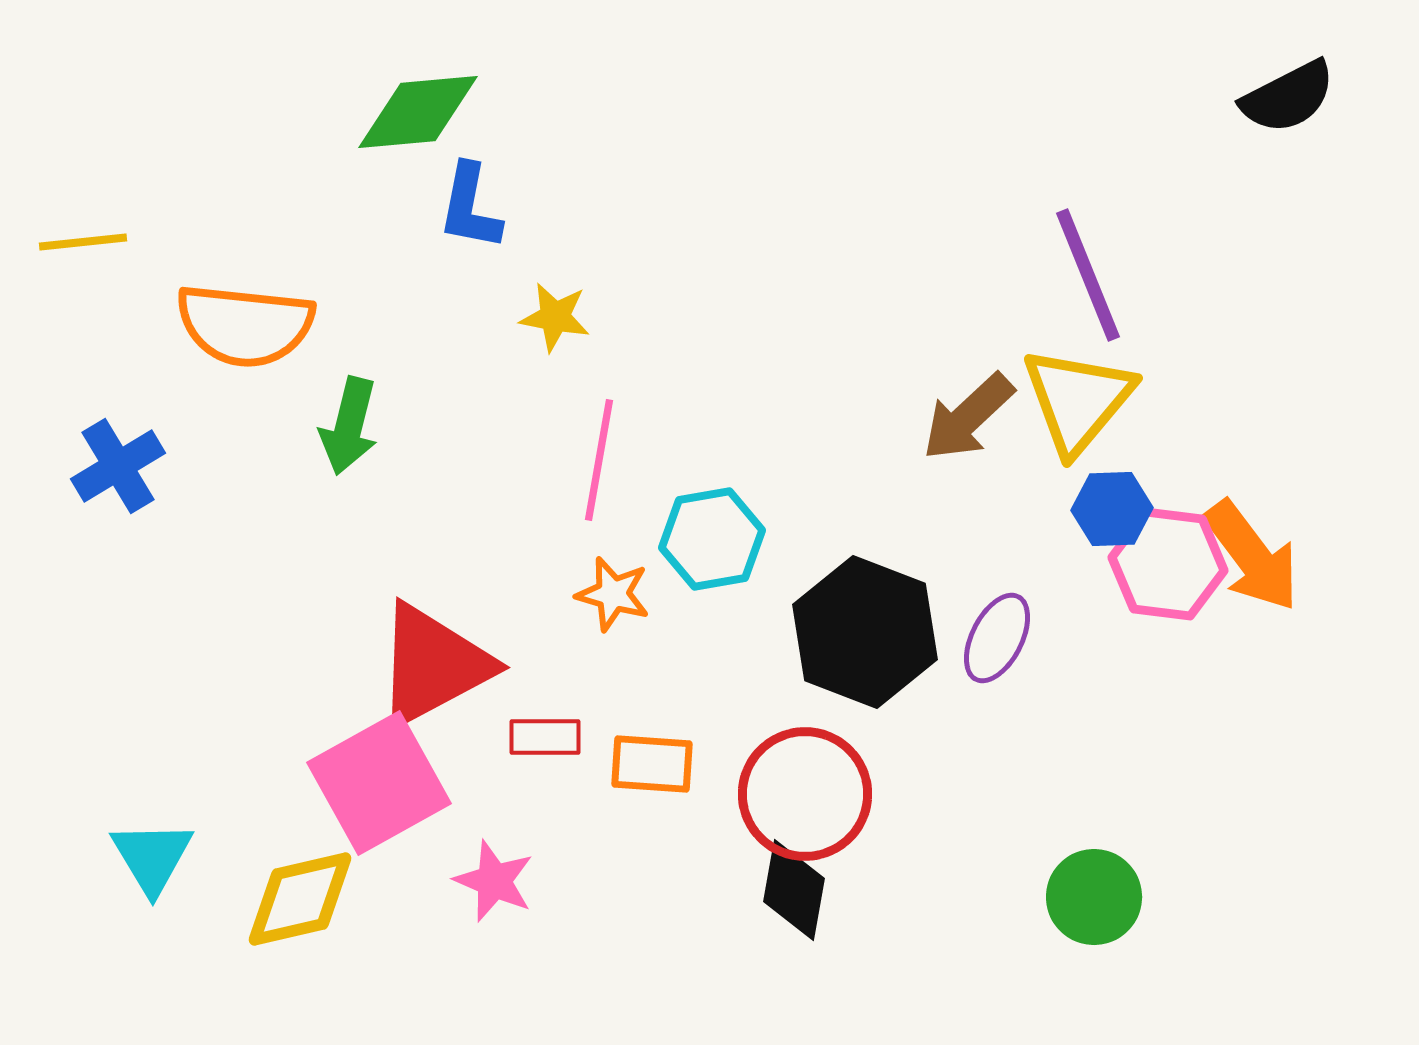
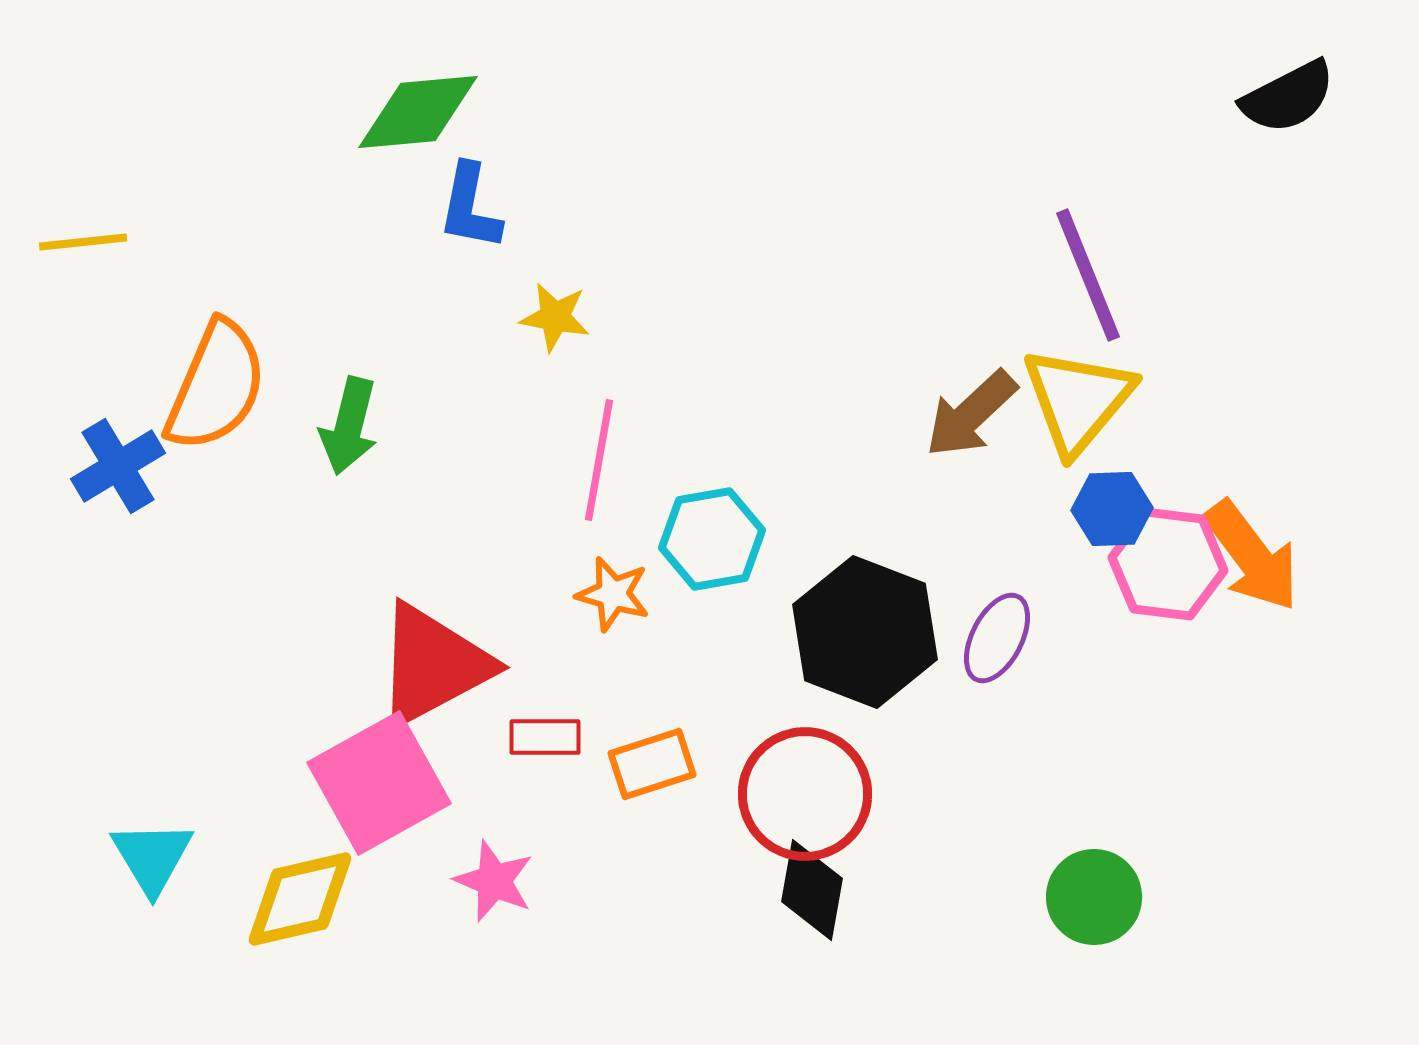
orange semicircle: moved 29 px left, 61 px down; rotated 73 degrees counterclockwise
brown arrow: moved 3 px right, 3 px up
orange rectangle: rotated 22 degrees counterclockwise
black diamond: moved 18 px right
